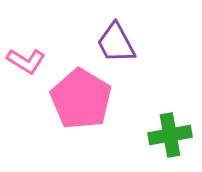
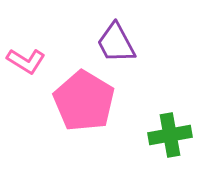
pink pentagon: moved 3 px right, 2 px down
